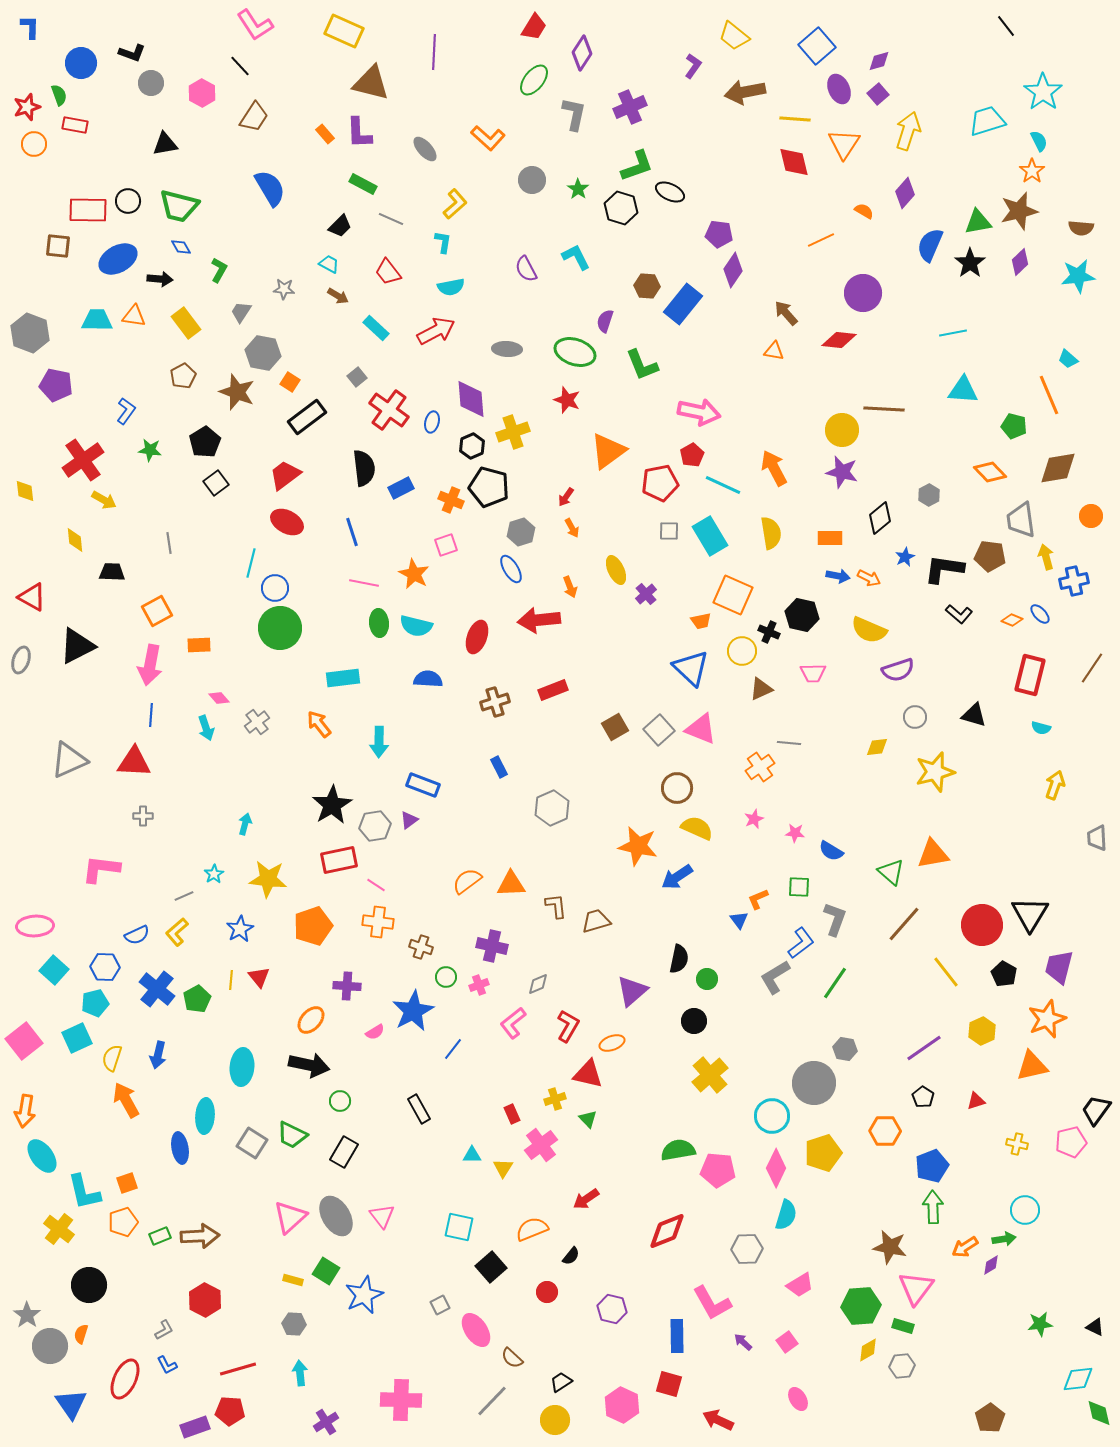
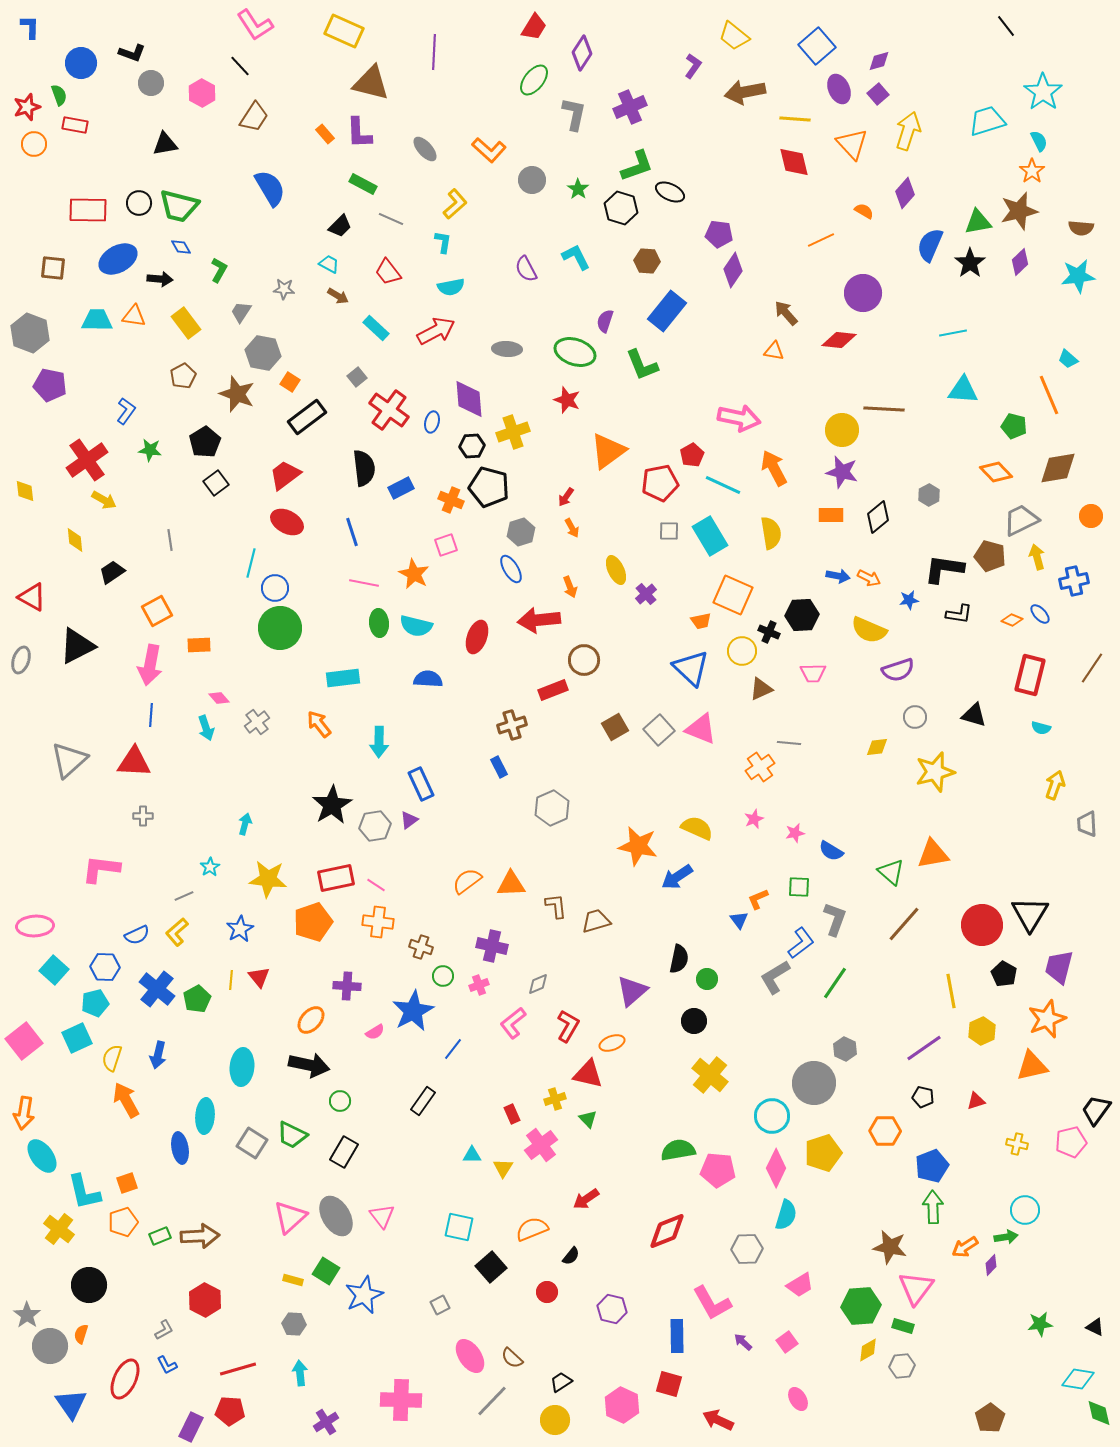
orange L-shape at (488, 138): moved 1 px right, 12 px down
orange triangle at (844, 144): moved 8 px right; rotated 16 degrees counterclockwise
black circle at (128, 201): moved 11 px right, 2 px down
brown square at (58, 246): moved 5 px left, 22 px down
brown hexagon at (647, 286): moved 25 px up
blue rectangle at (683, 304): moved 16 px left, 7 px down
purple pentagon at (56, 385): moved 6 px left
brown star at (237, 392): moved 2 px down
purple diamond at (471, 399): moved 2 px left
pink arrow at (699, 412): moved 40 px right, 6 px down
black hexagon at (472, 446): rotated 20 degrees clockwise
red cross at (83, 460): moved 4 px right
orange diamond at (990, 472): moved 6 px right
black diamond at (880, 518): moved 2 px left, 1 px up
gray trapezoid at (1021, 520): rotated 72 degrees clockwise
orange rectangle at (830, 538): moved 1 px right, 23 px up
gray line at (169, 543): moved 1 px right, 3 px up
brown pentagon at (990, 556): rotated 8 degrees clockwise
blue star at (905, 557): moved 4 px right, 43 px down; rotated 18 degrees clockwise
yellow arrow at (1046, 557): moved 9 px left
black trapezoid at (112, 572): rotated 36 degrees counterclockwise
black L-shape at (959, 614): rotated 32 degrees counterclockwise
black hexagon at (802, 615): rotated 16 degrees counterclockwise
brown cross at (495, 702): moved 17 px right, 23 px down
gray triangle at (69, 760): rotated 18 degrees counterclockwise
blue rectangle at (423, 785): moved 2 px left, 1 px up; rotated 44 degrees clockwise
brown circle at (677, 788): moved 93 px left, 128 px up
pink star at (795, 833): rotated 18 degrees counterclockwise
gray trapezoid at (1097, 838): moved 10 px left, 14 px up
red rectangle at (339, 860): moved 3 px left, 18 px down
cyan star at (214, 874): moved 4 px left, 7 px up
orange pentagon at (313, 926): moved 4 px up
yellow line at (946, 972): moved 5 px right, 19 px down; rotated 28 degrees clockwise
green circle at (446, 977): moved 3 px left, 1 px up
gray hexagon at (845, 1049): rotated 15 degrees clockwise
yellow cross at (710, 1075): rotated 9 degrees counterclockwise
black pentagon at (923, 1097): rotated 20 degrees counterclockwise
black rectangle at (419, 1109): moved 4 px right, 8 px up; rotated 64 degrees clockwise
orange arrow at (25, 1111): moved 1 px left, 2 px down
green arrow at (1004, 1239): moved 2 px right, 2 px up
purple diamond at (991, 1265): rotated 15 degrees counterclockwise
pink ellipse at (476, 1330): moved 6 px left, 26 px down
cyan diamond at (1078, 1379): rotated 16 degrees clockwise
purple rectangle at (195, 1427): moved 4 px left; rotated 44 degrees counterclockwise
